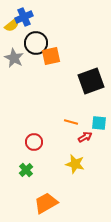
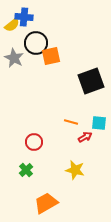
blue cross: rotated 30 degrees clockwise
yellow star: moved 6 px down
